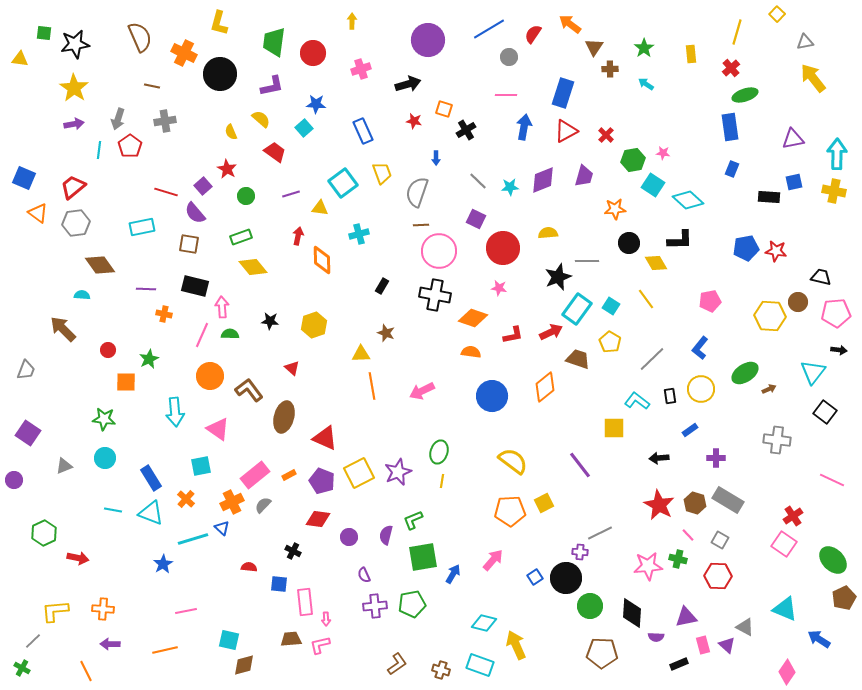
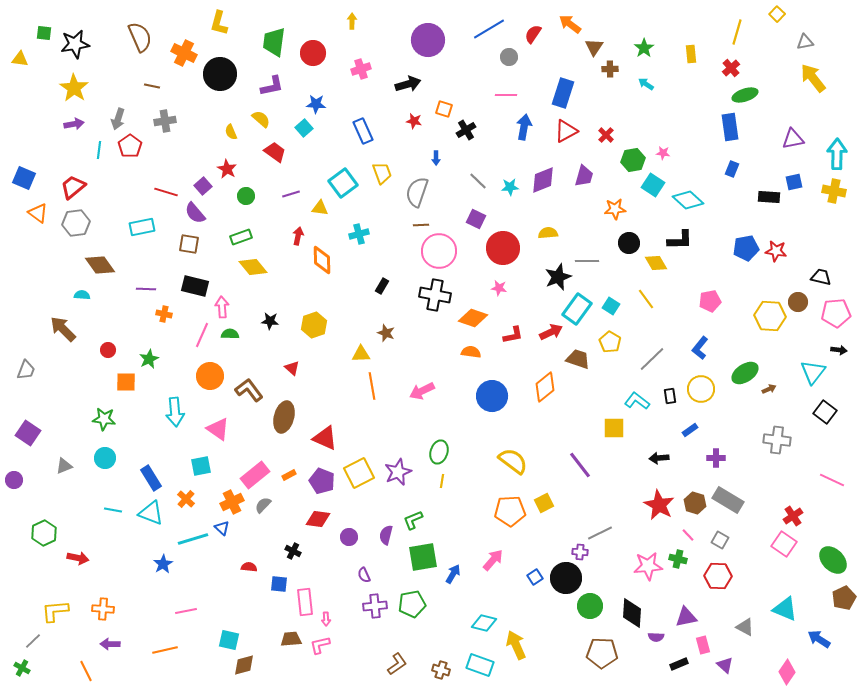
purple triangle at (727, 645): moved 2 px left, 20 px down
